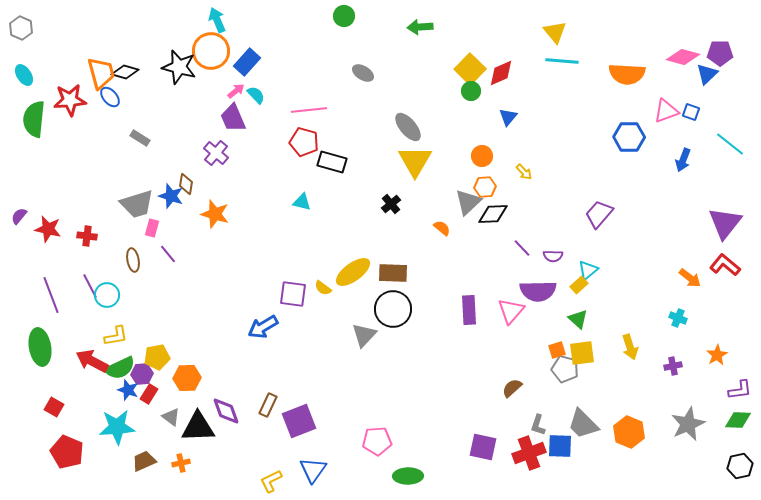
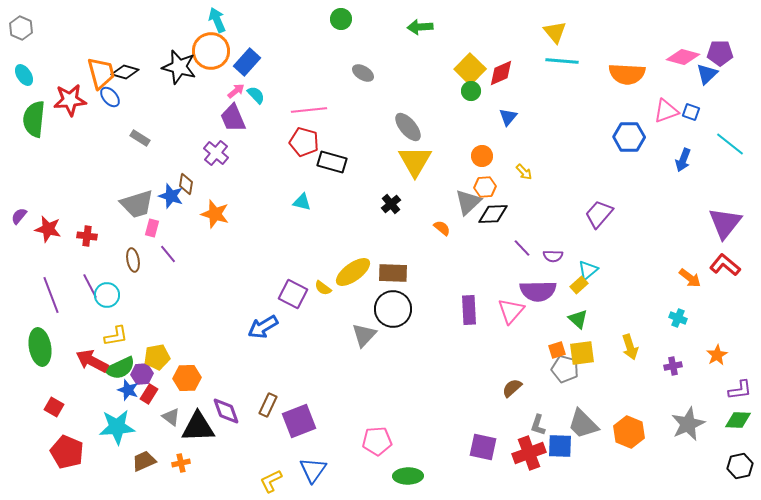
green circle at (344, 16): moved 3 px left, 3 px down
purple square at (293, 294): rotated 20 degrees clockwise
